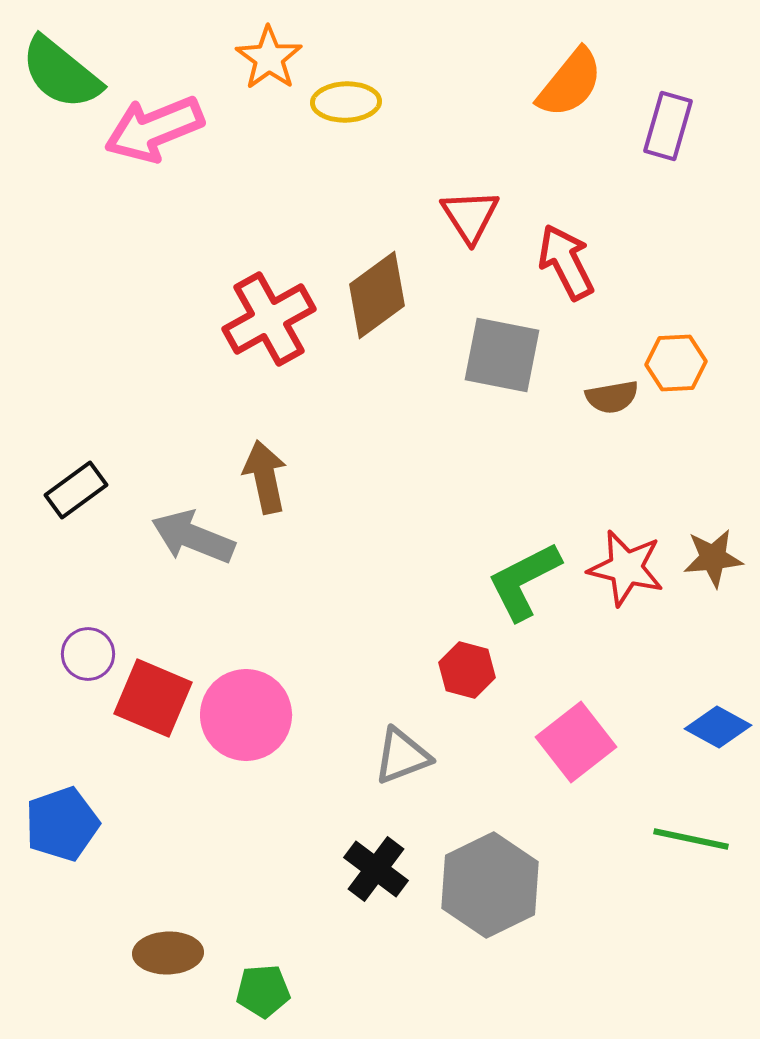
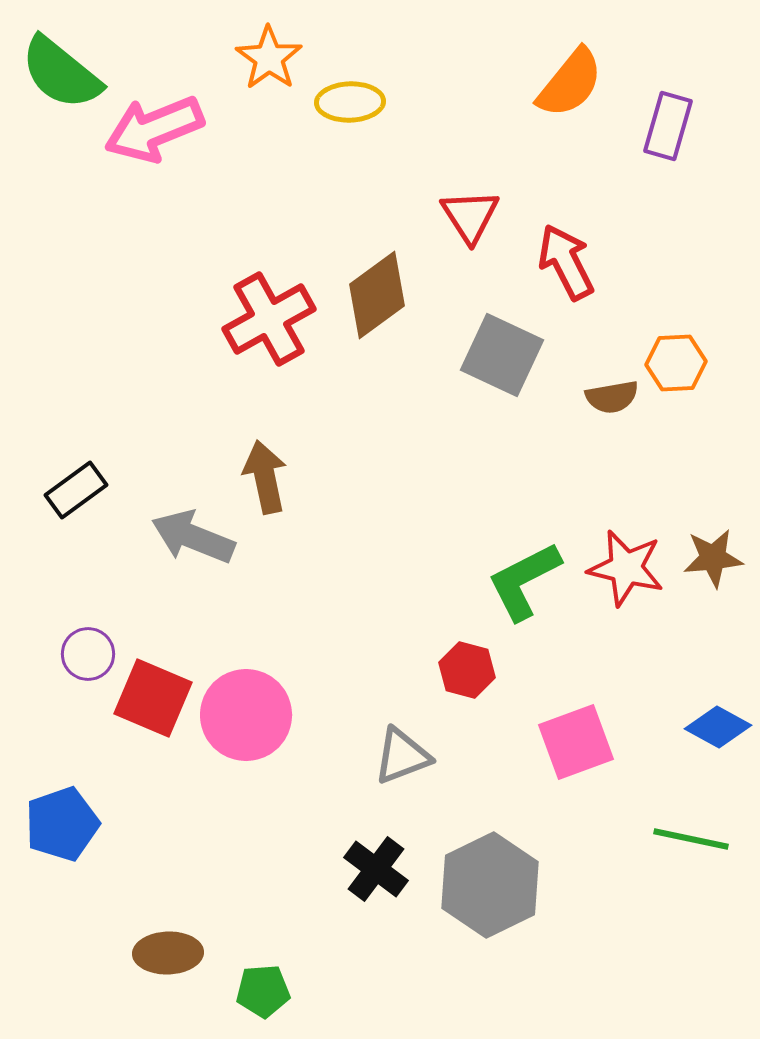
yellow ellipse: moved 4 px right
gray square: rotated 14 degrees clockwise
pink square: rotated 18 degrees clockwise
